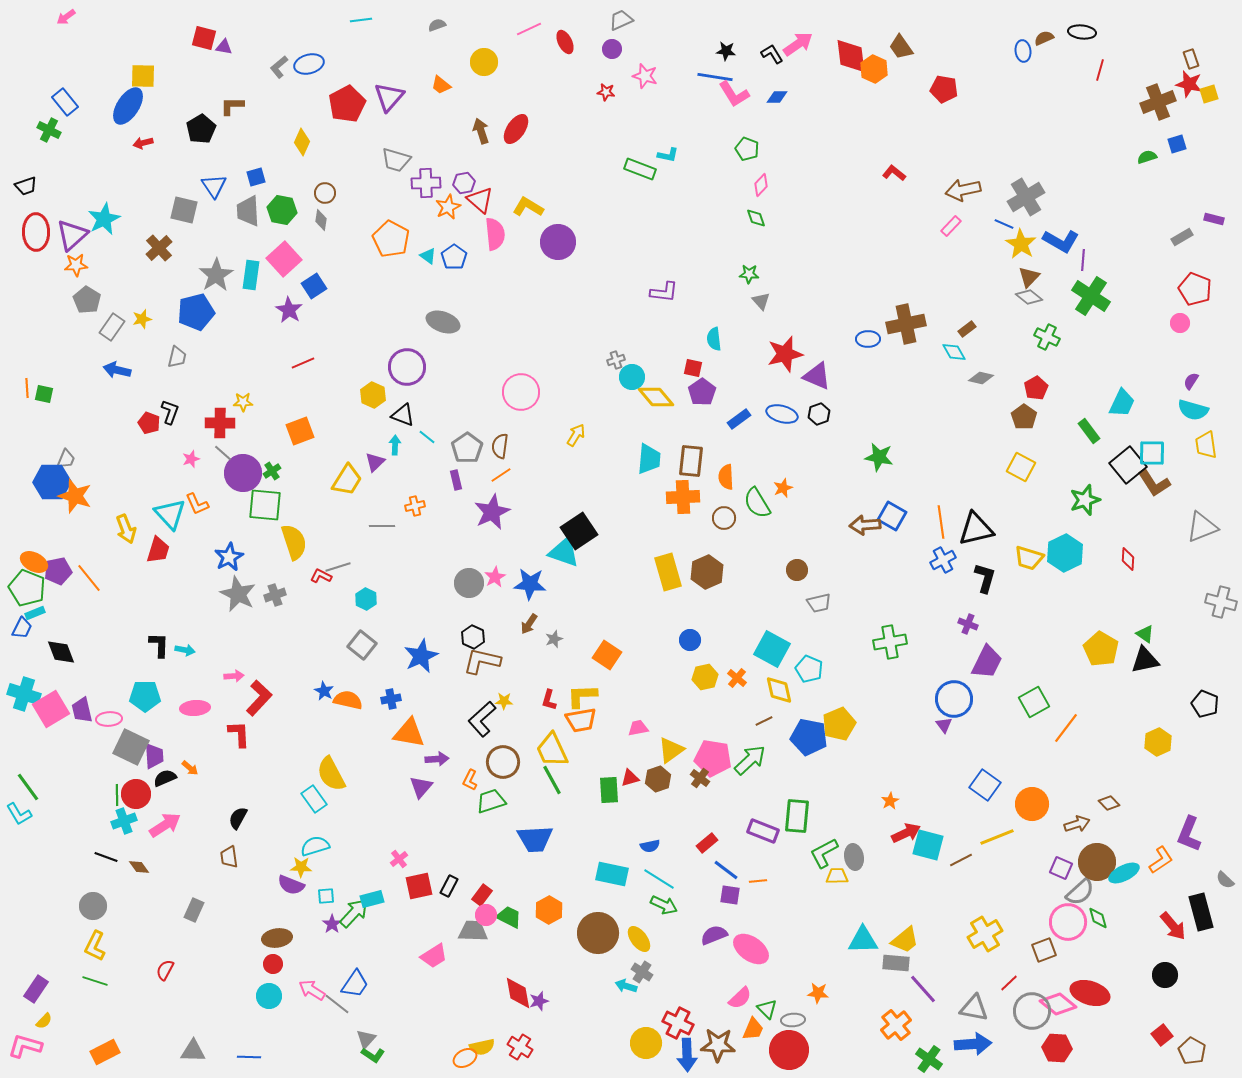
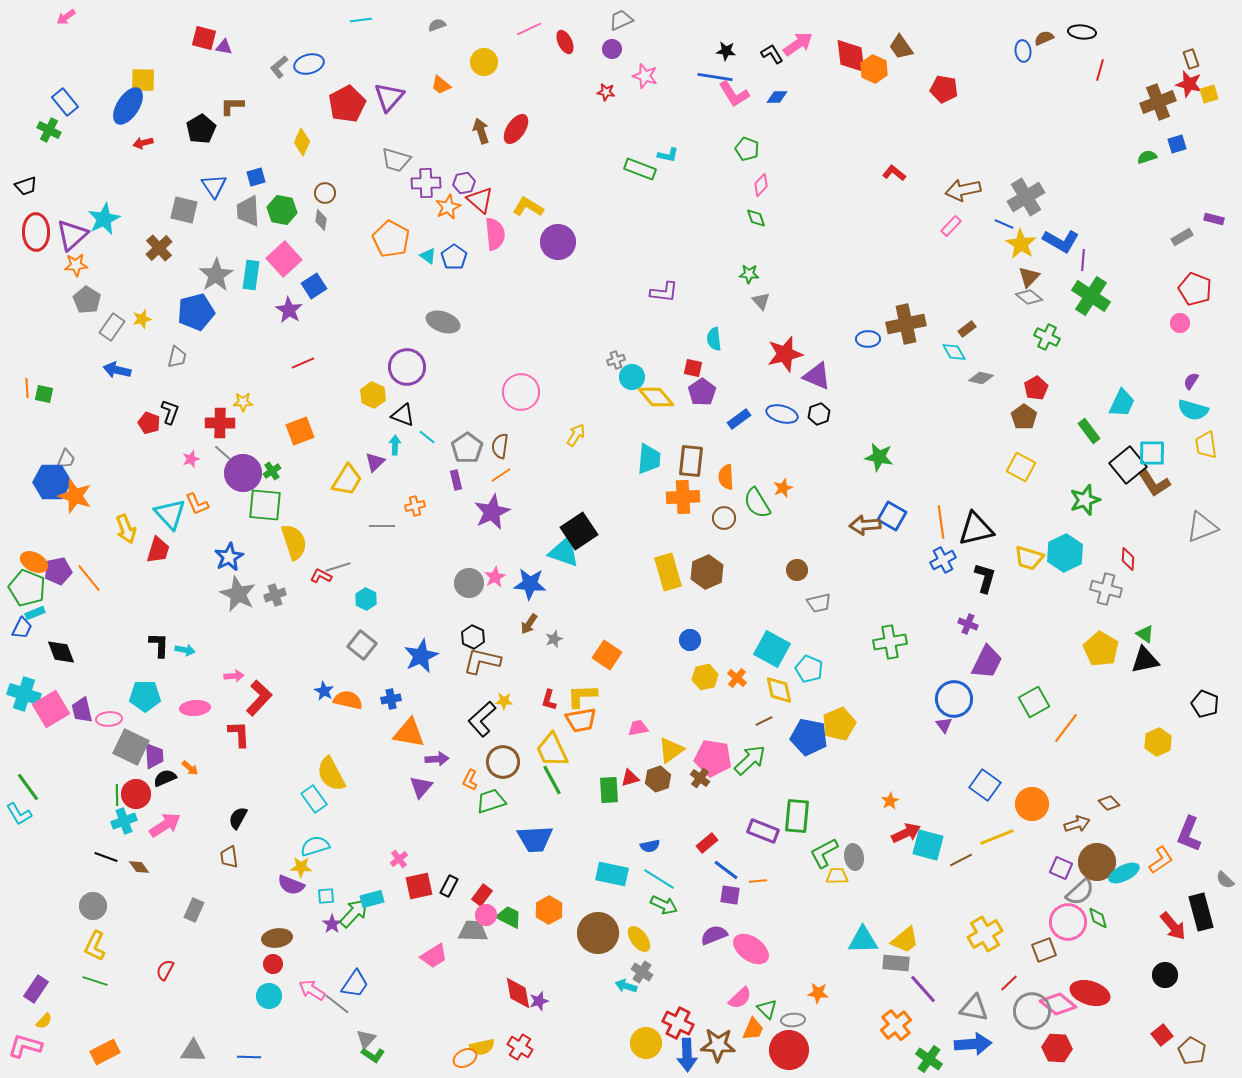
yellow square at (143, 76): moved 4 px down
gray cross at (1221, 602): moved 115 px left, 13 px up
